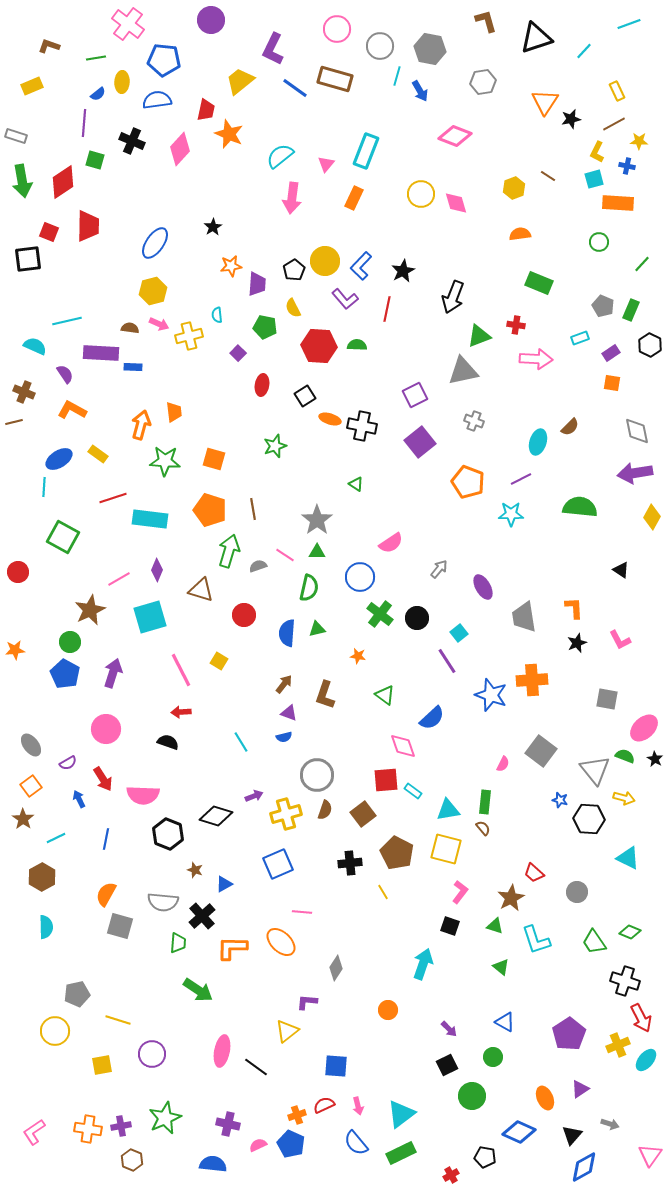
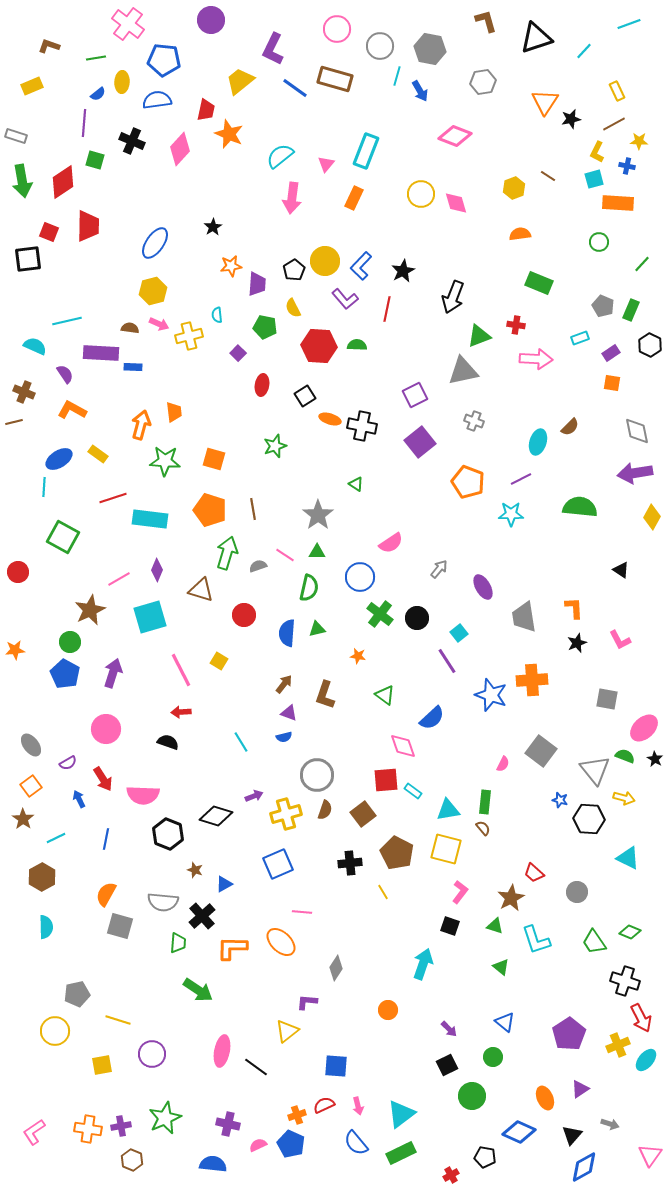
gray star at (317, 520): moved 1 px right, 5 px up
green arrow at (229, 551): moved 2 px left, 2 px down
blue triangle at (505, 1022): rotated 10 degrees clockwise
